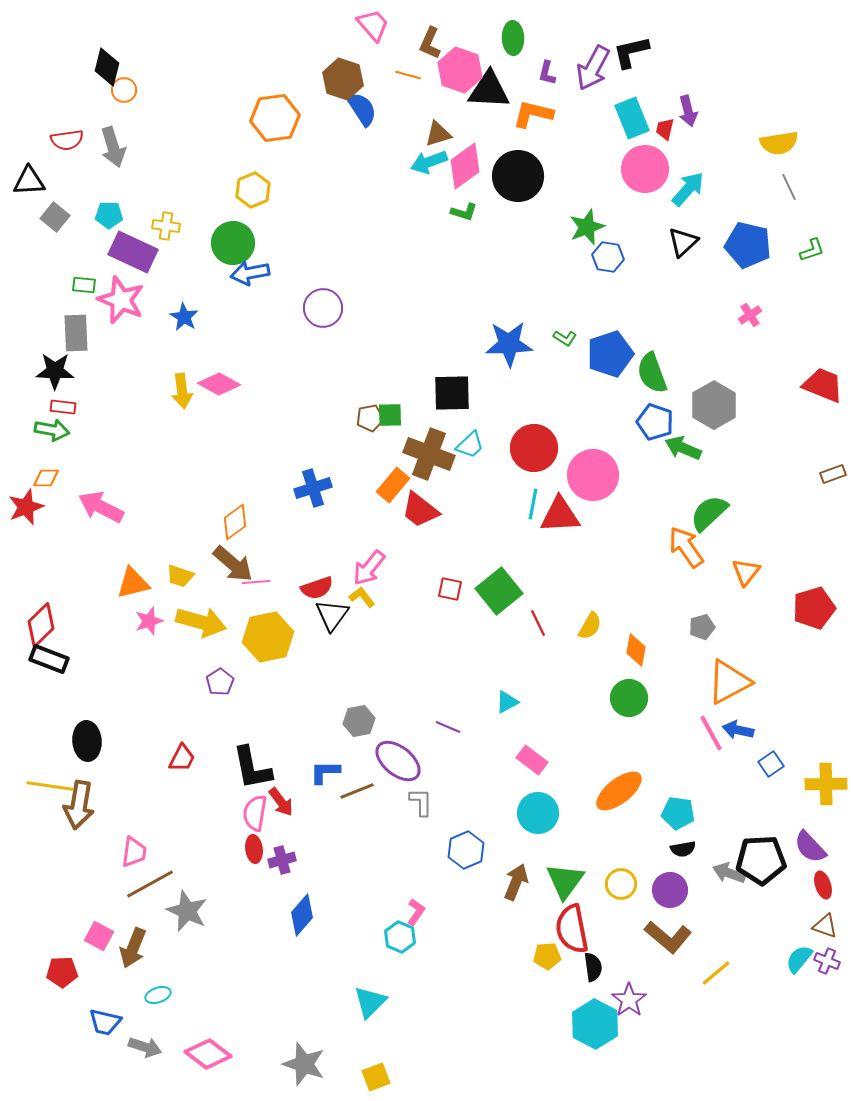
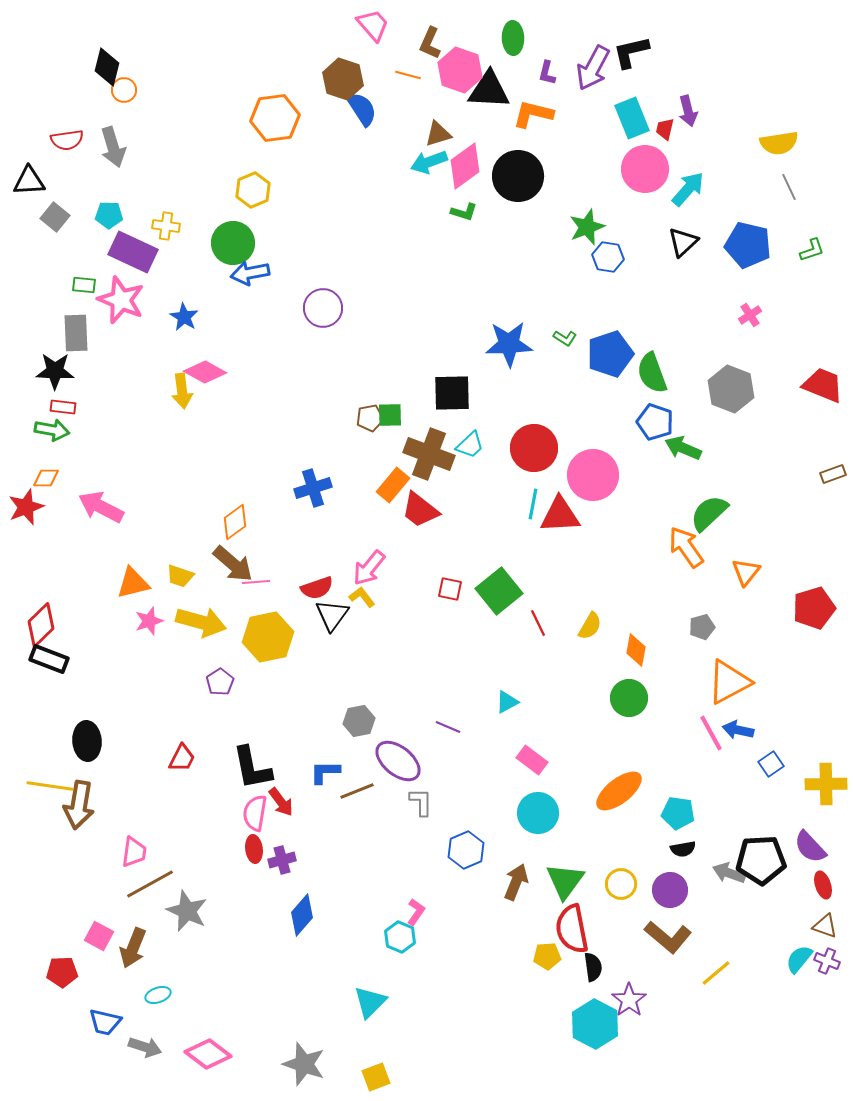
pink diamond at (219, 384): moved 14 px left, 12 px up
gray hexagon at (714, 405): moved 17 px right, 16 px up; rotated 9 degrees counterclockwise
